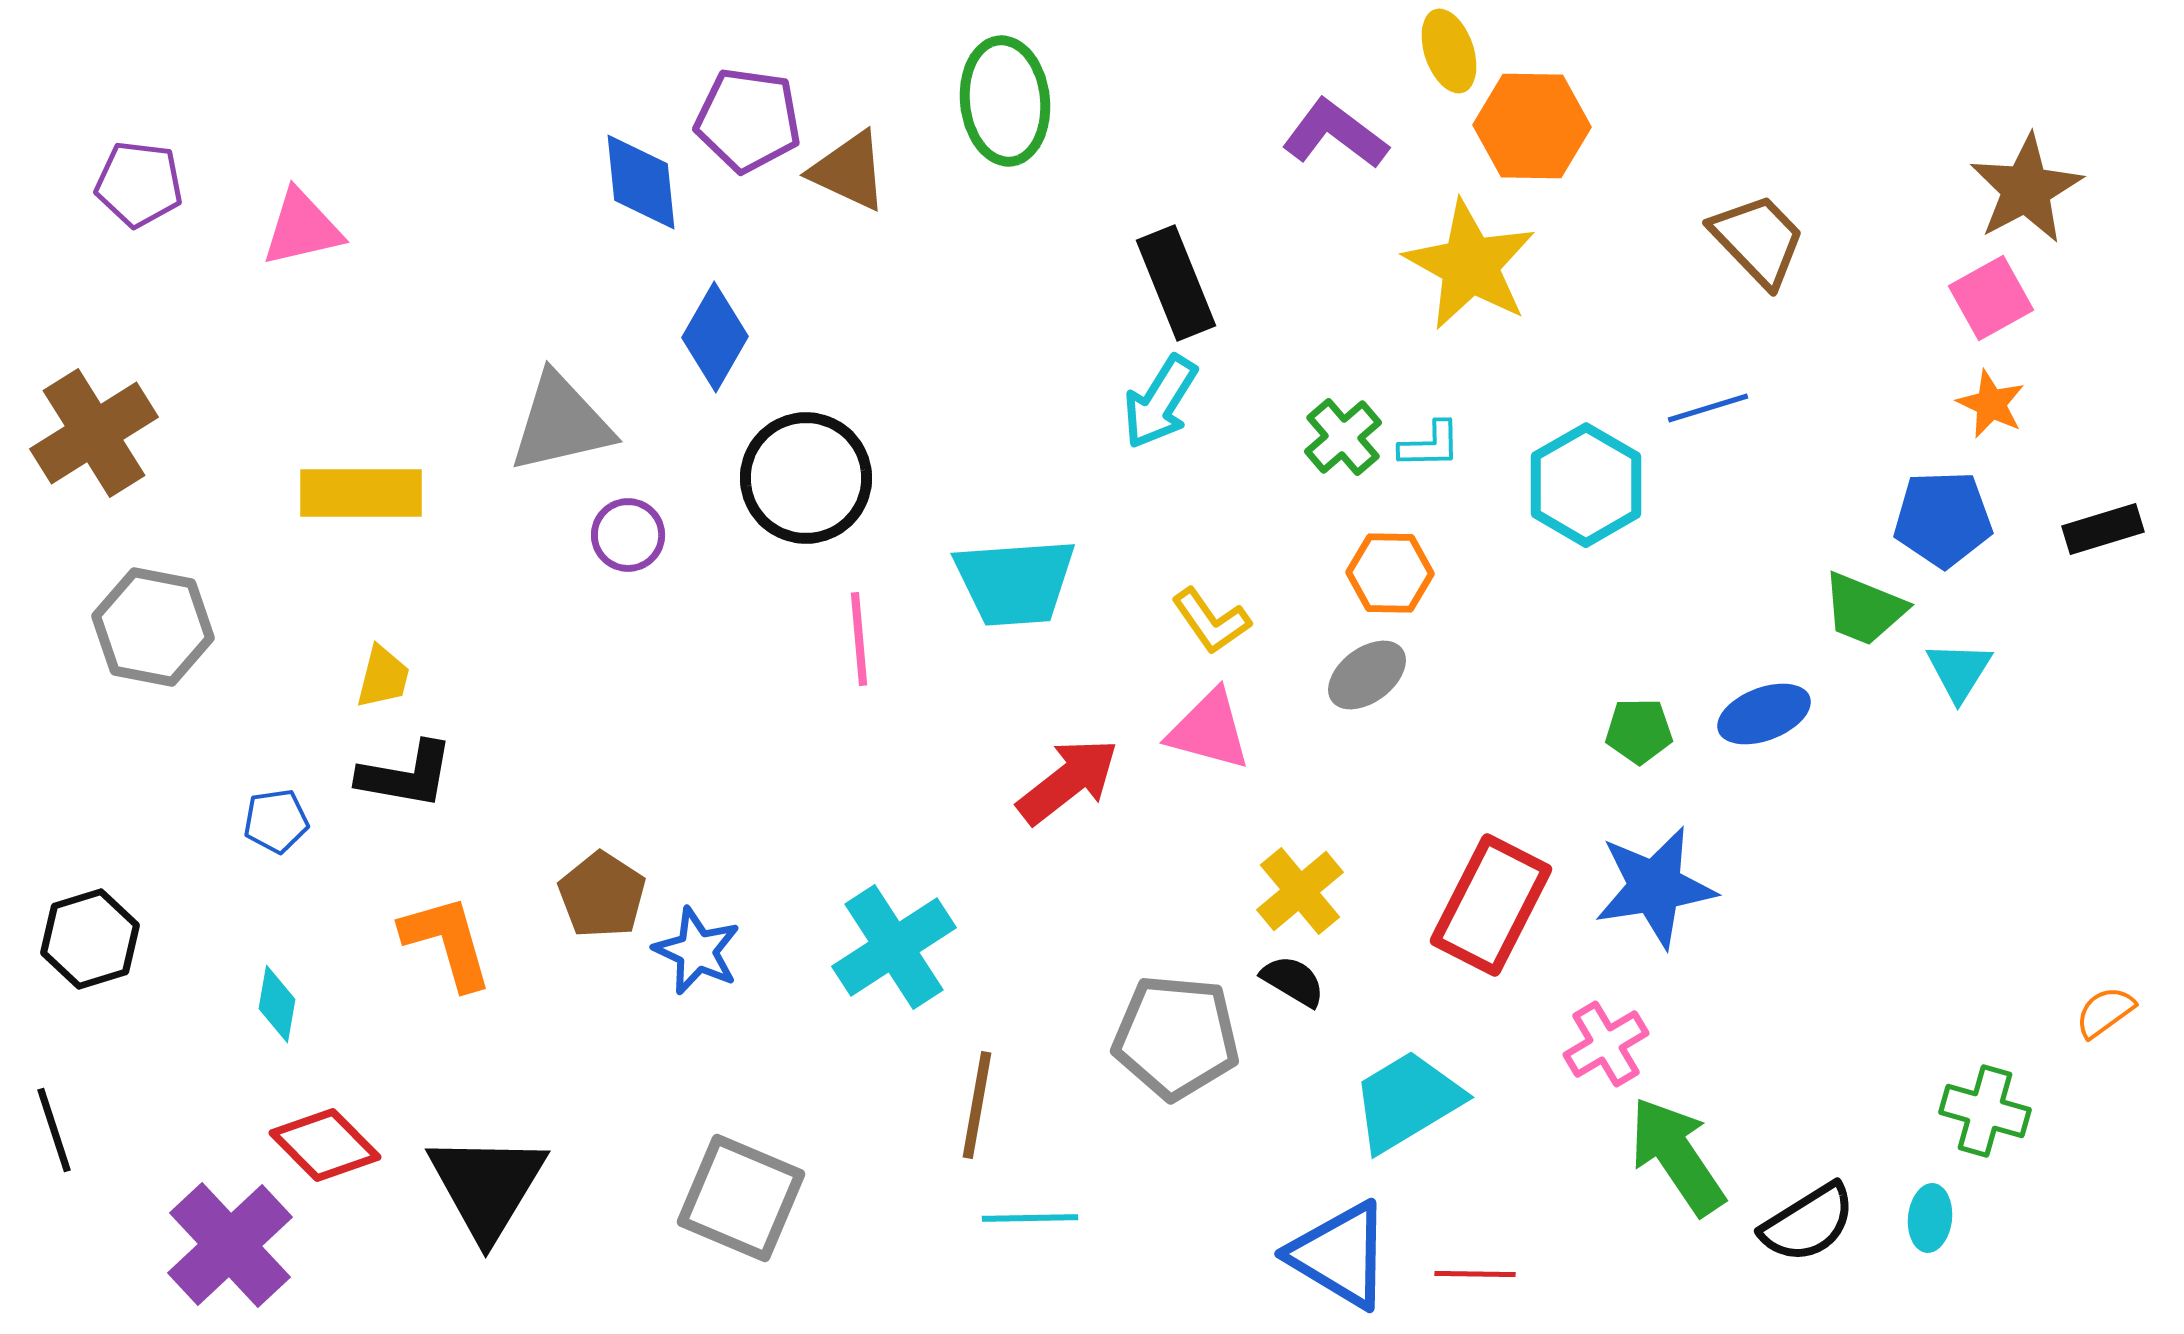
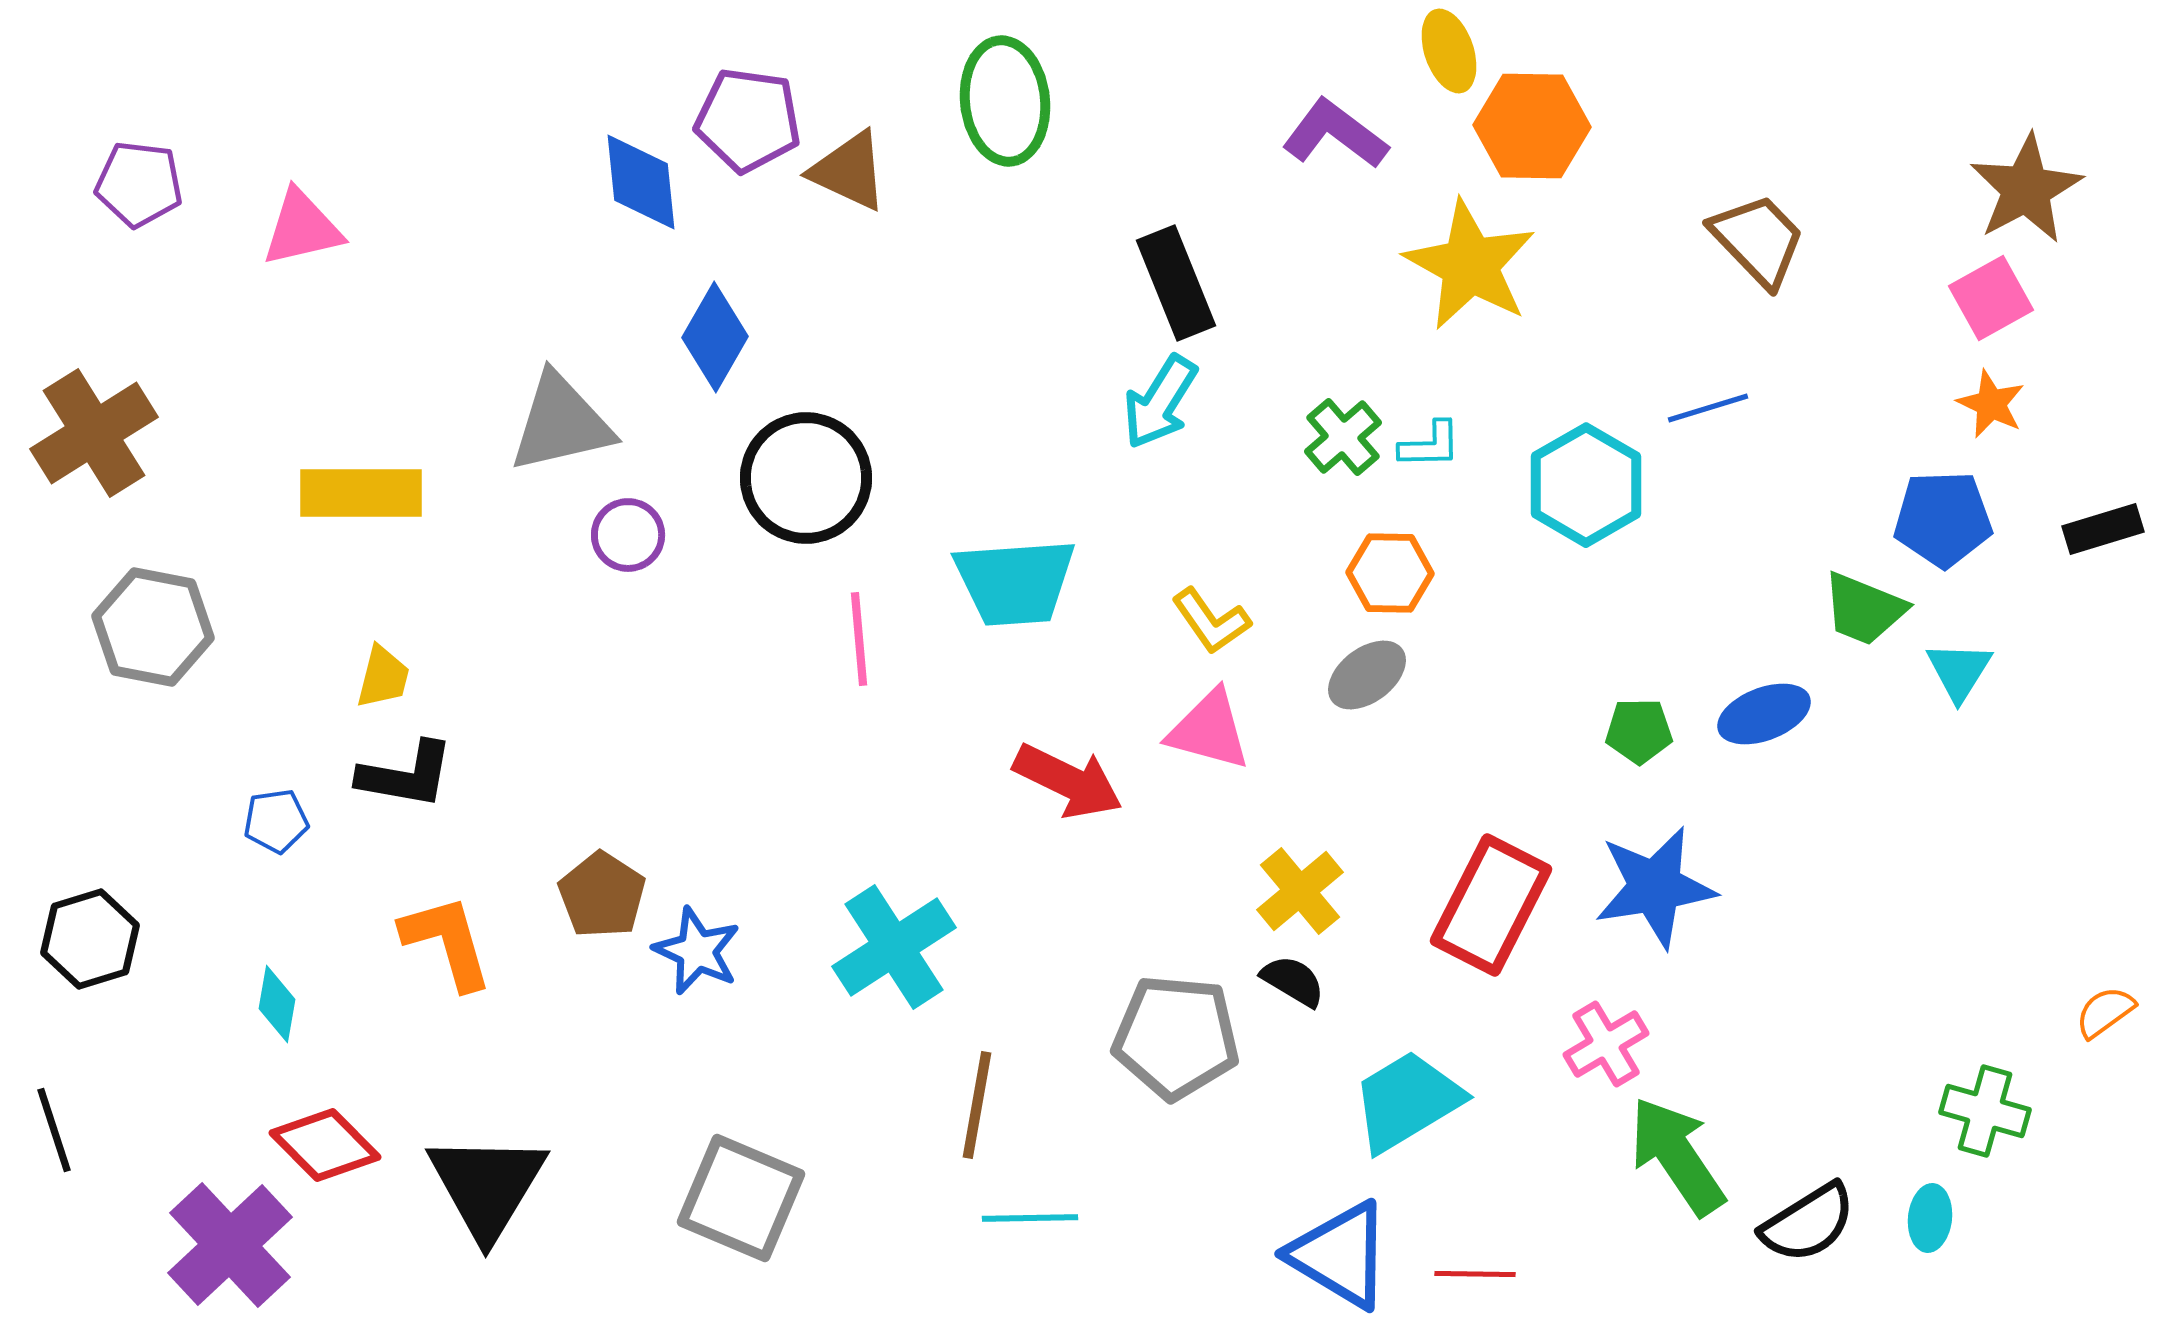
red arrow at (1068, 781): rotated 64 degrees clockwise
